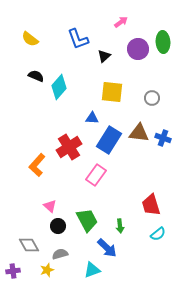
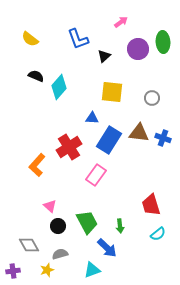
green trapezoid: moved 2 px down
